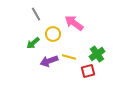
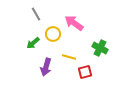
green cross: moved 3 px right, 6 px up; rotated 28 degrees counterclockwise
purple arrow: moved 3 px left, 6 px down; rotated 54 degrees counterclockwise
red square: moved 3 px left, 1 px down
